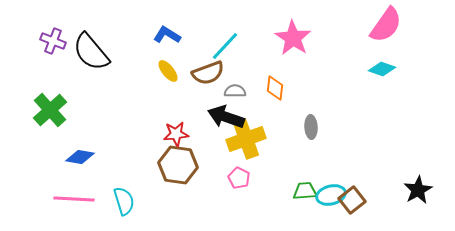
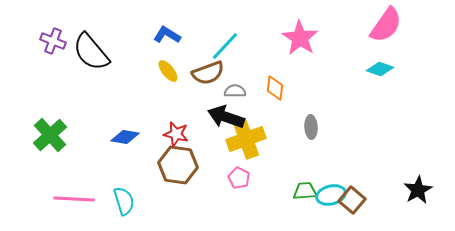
pink star: moved 7 px right
cyan diamond: moved 2 px left
green cross: moved 25 px down
red star: rotated 20 degrees clockwise
blue diamond: moved 45 px right, 20 px up
brown square: rotated 12 degrees counterclockwise
